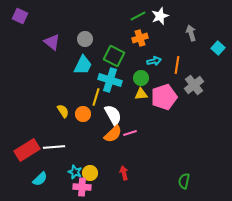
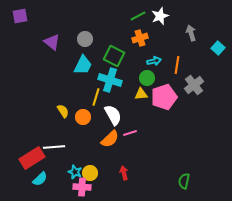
purple square: rotated 35 degrees counterclockwise
green circle: moved 6 px right
orange circle: moved 3 px down
orange semicircle: moved 3 px left, 5 px down
red rectangle: moved 5 px right, 8 px down
